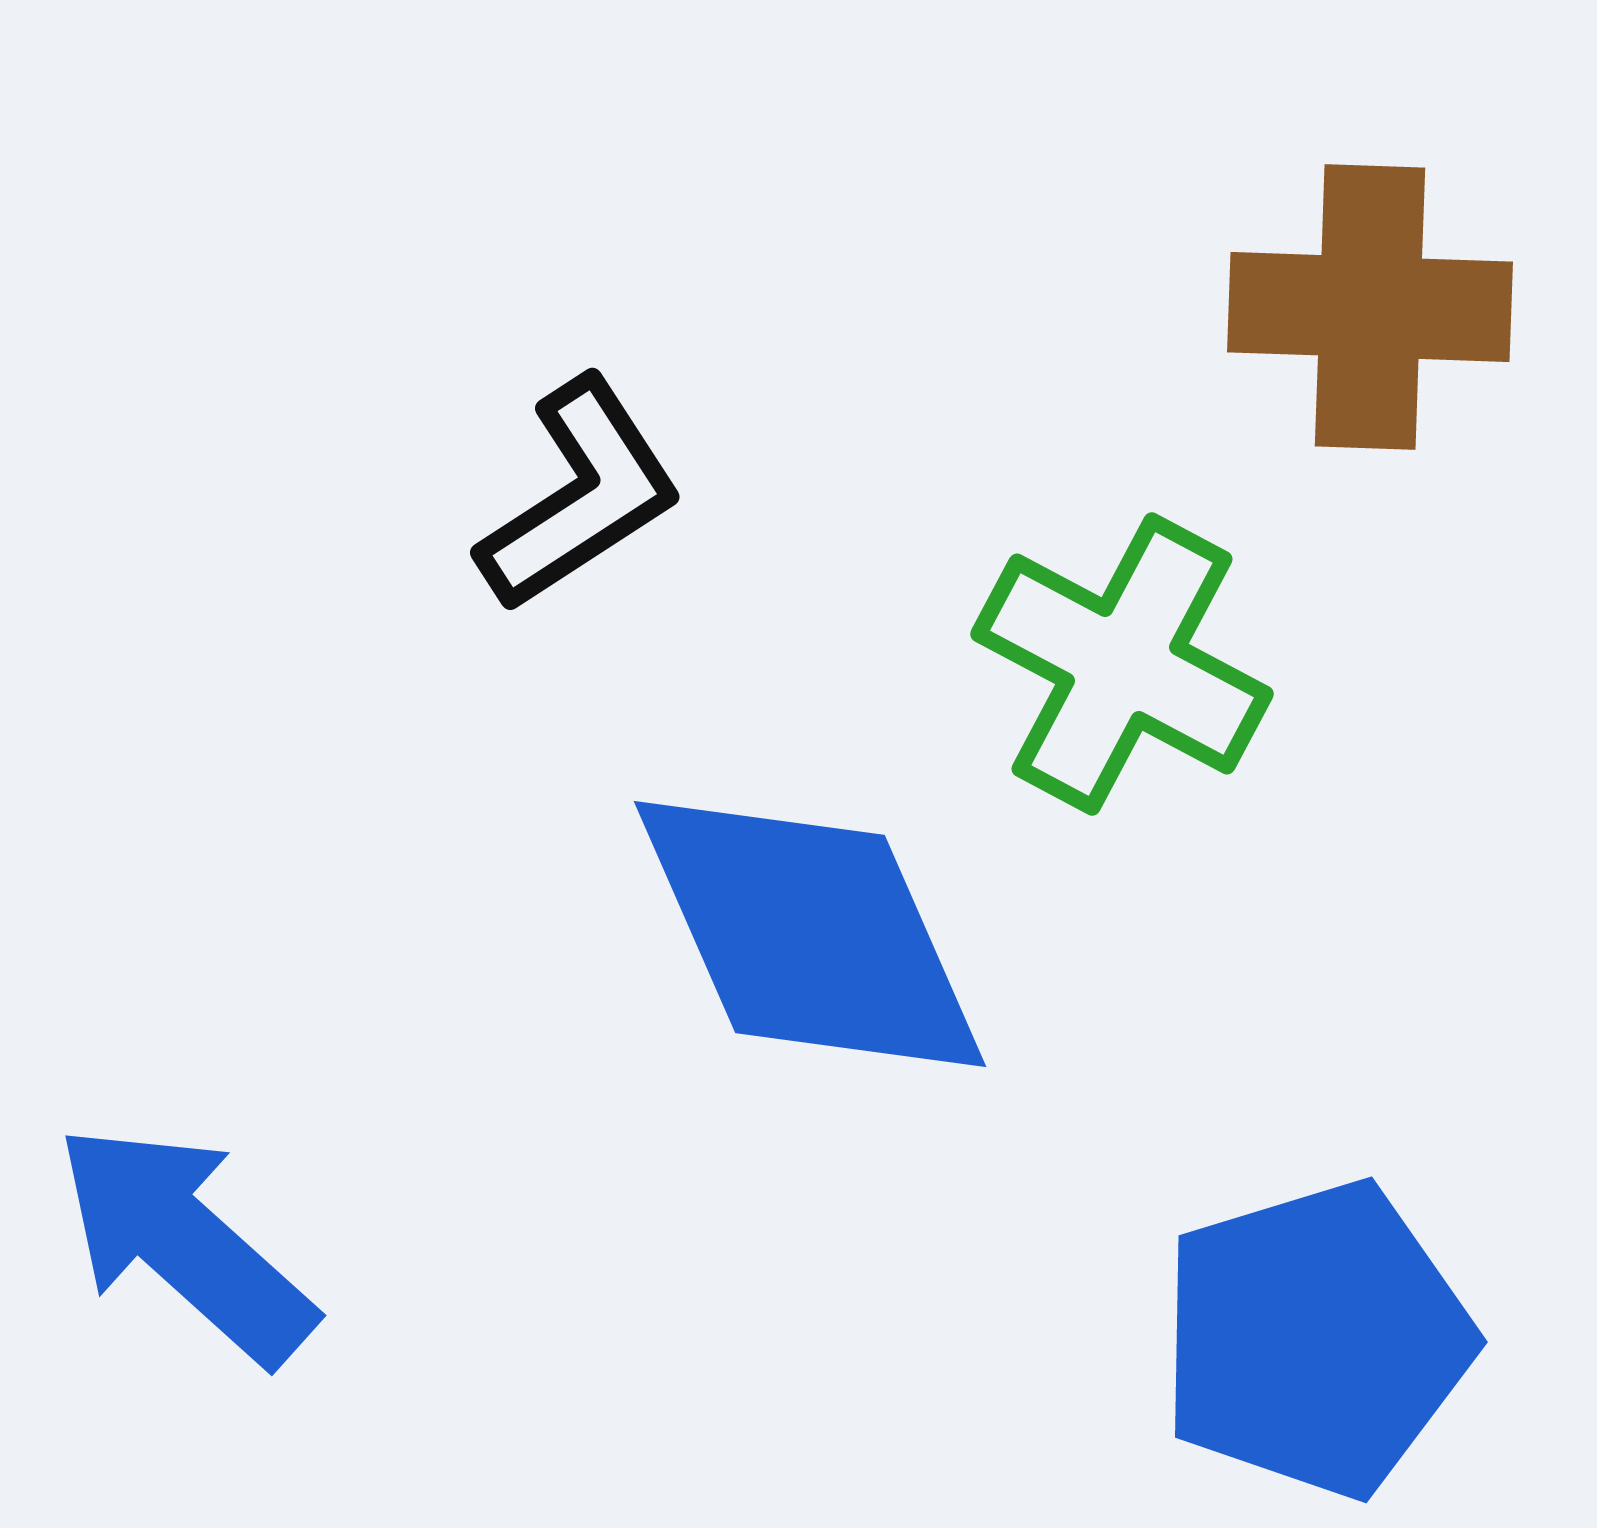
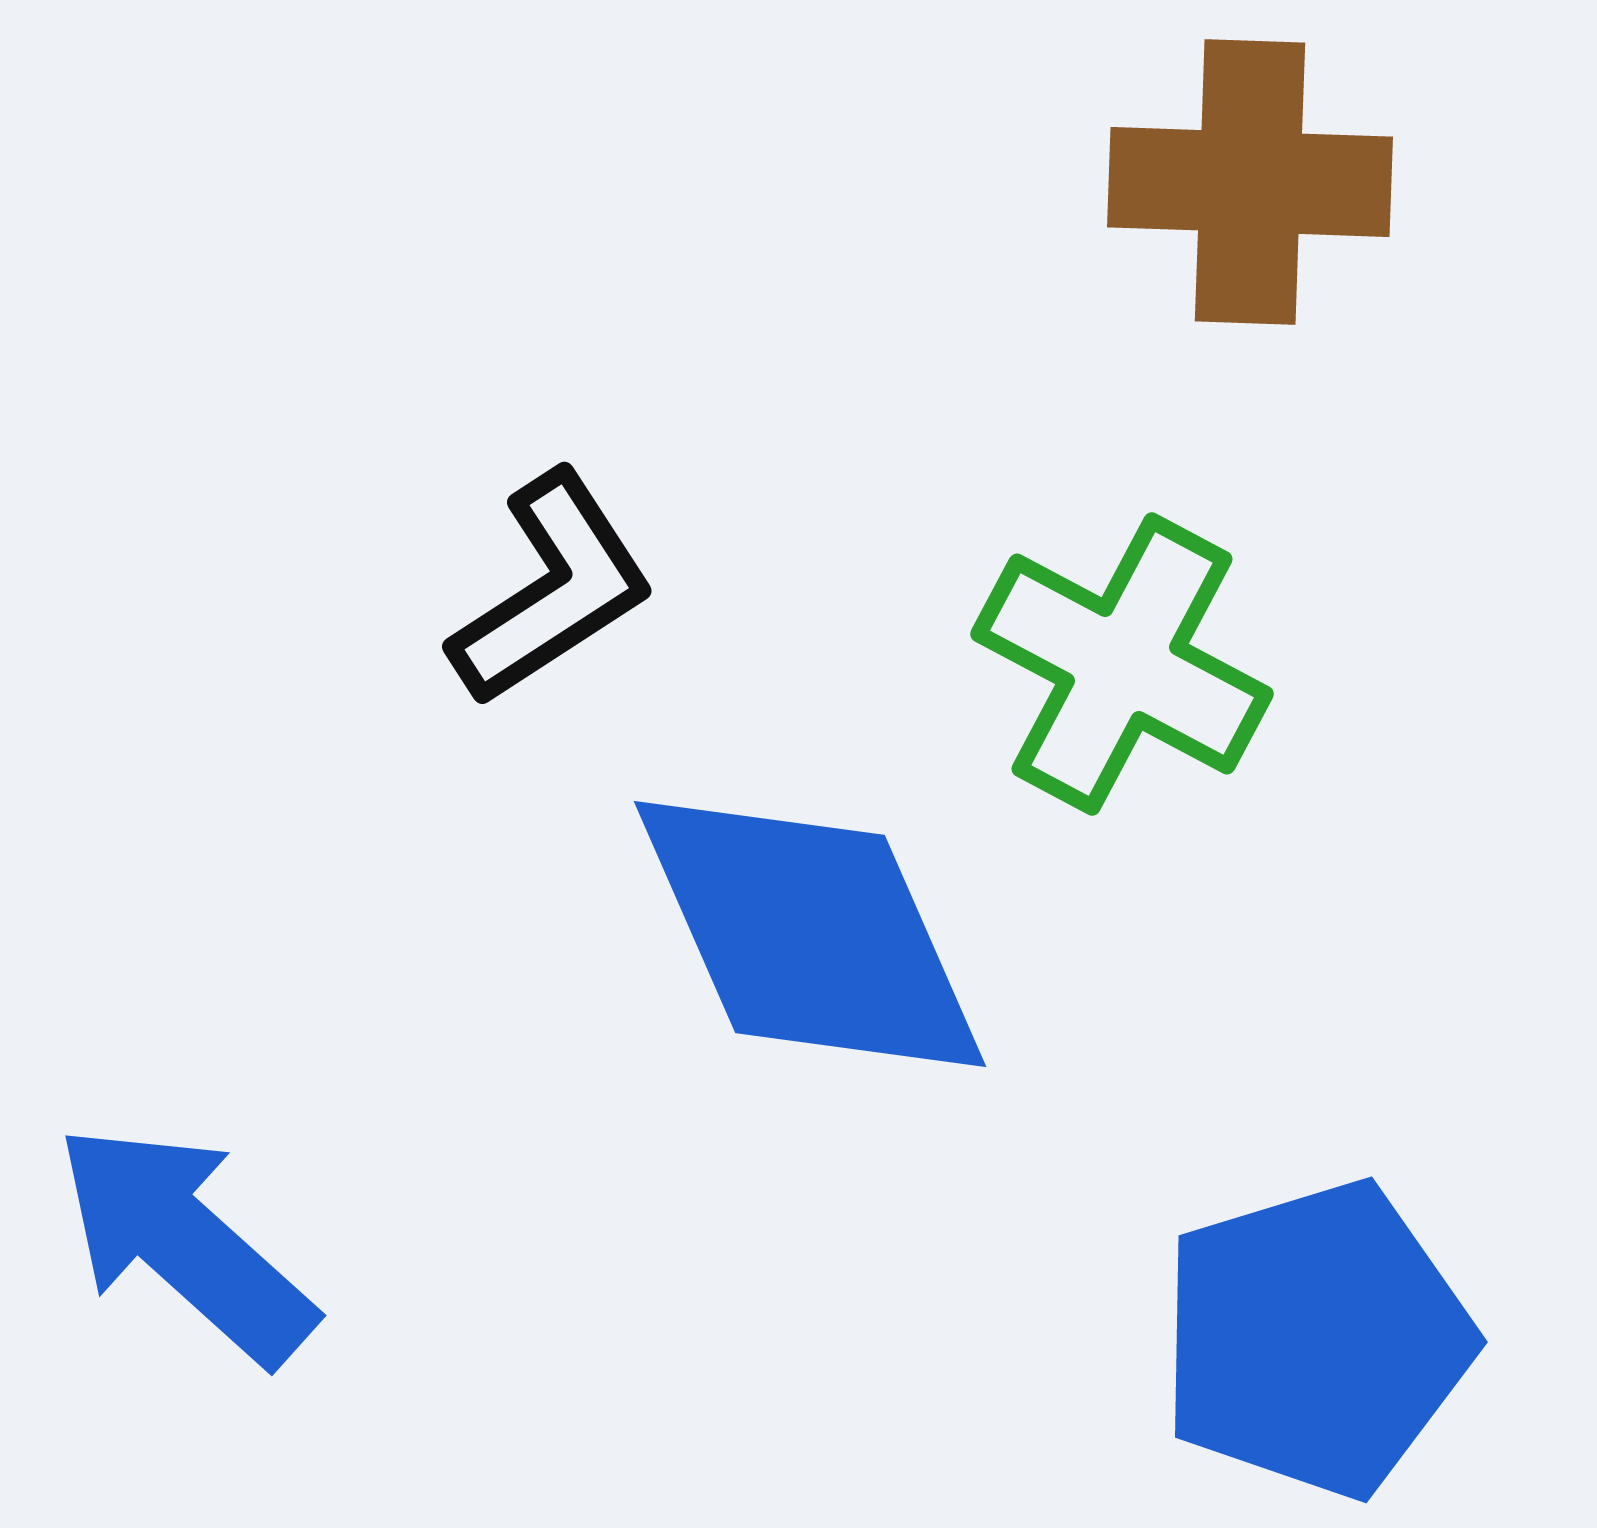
brown cross: moved 120 px left, 125 px up
black L-shape: moved 28 px left, 94 px down
